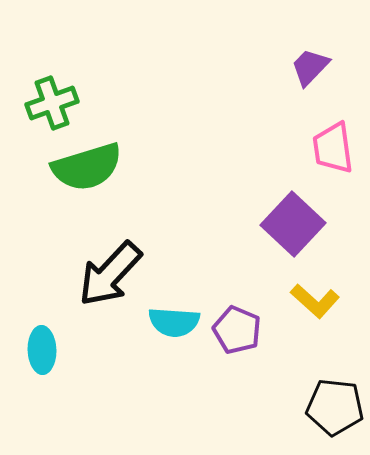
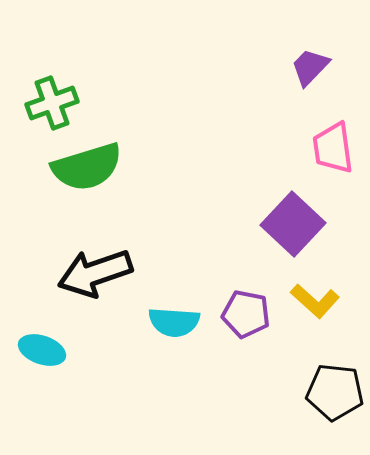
black arrow: moved 15 px left, 1 px up; rotated 28 degrees clockwise
purple pentagon: moved 9 px right, 16 px up; rotated 12 degrees counterclockwise
cyan ellipse: rotated 69 degrees counterclockwise
black pentagon: moved 15 px up
